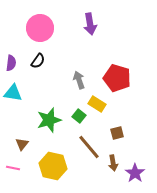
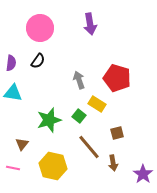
purple star: moved 8 px right, 1 px down
